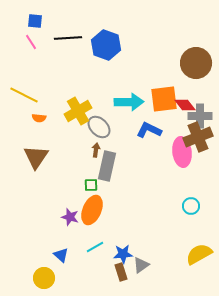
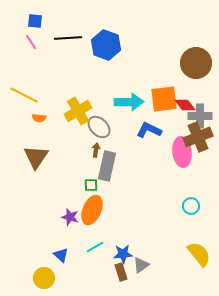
yellow semicircle: rotated 80 degrees clockwise
